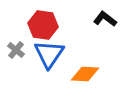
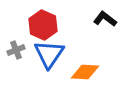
red hexagon: rotated 16 degrees clockwise
gray cross: rotated 30 degrees clockwise
orange diamond: moved 2 px up
